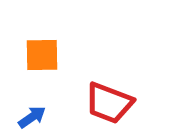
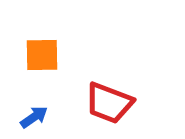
blue arrow: moved 2 px right
